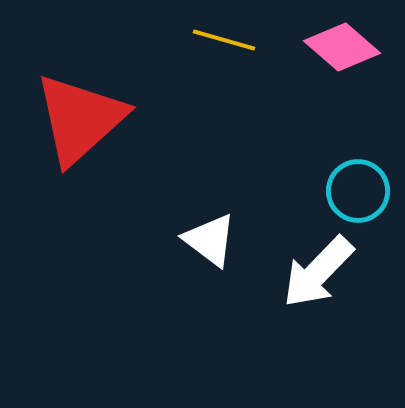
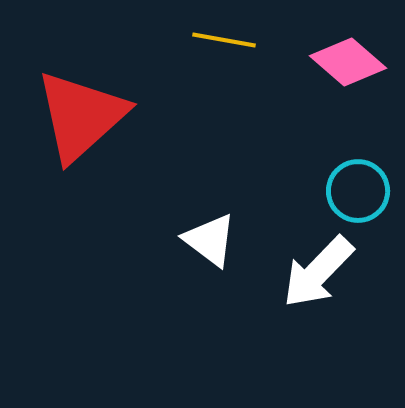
yellow line: rotated 6 degrees counterclockwise
pink diamond: moved 6 px right, 15 px down
red triangle: moved 1 px right, 3 px up
